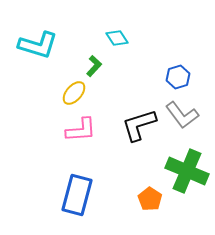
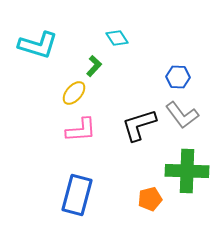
blue hexagon: rotated 20 degrees clockwise
green cross: rotated 21 degrees counterclockwise
orange pentagon: rotated 25 degrees clockwise
